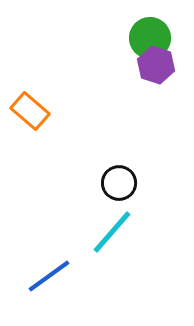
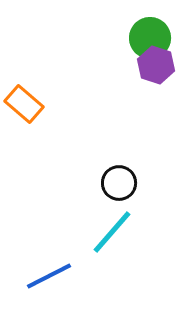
orange rectangle: moved 6 px left, 7 px up
blue line: rotated 9 degrees clockwise
